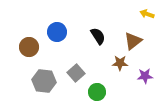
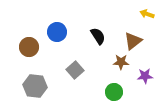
brown star: moved 1 px right, 1 px up
gray square: moved 1 px left, 3 px up
gray hexagon: moved 9 px left, 5 px down
green circle: moved 17 px right
